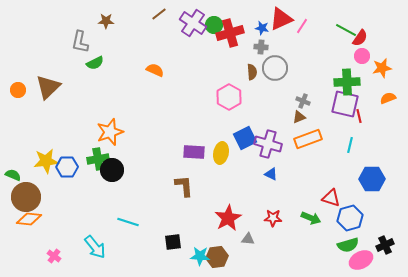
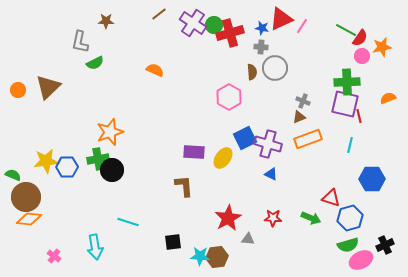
orange star at (382, 68): moved 21 px up
yellow ellipse at (221, 153): moved 2 px right, 5 px down; rotated 25 degrees clockwise
cyan arrow at (95, 247): rotated 30 degrees clockwise
